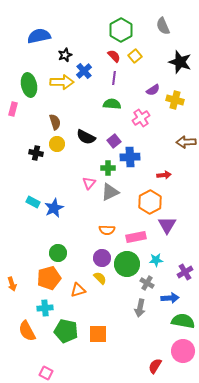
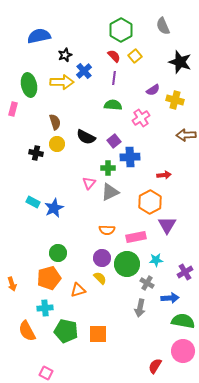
green semicircle at (112, 104): moved 1 px right, 1 px down
brown arrow at (186, 142): moved 7 px up
